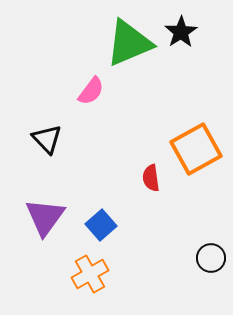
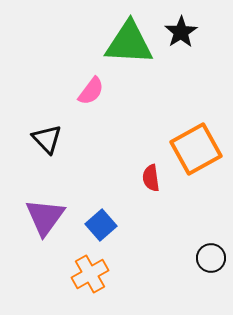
green triangle: rotated 26 degrees clockwise
